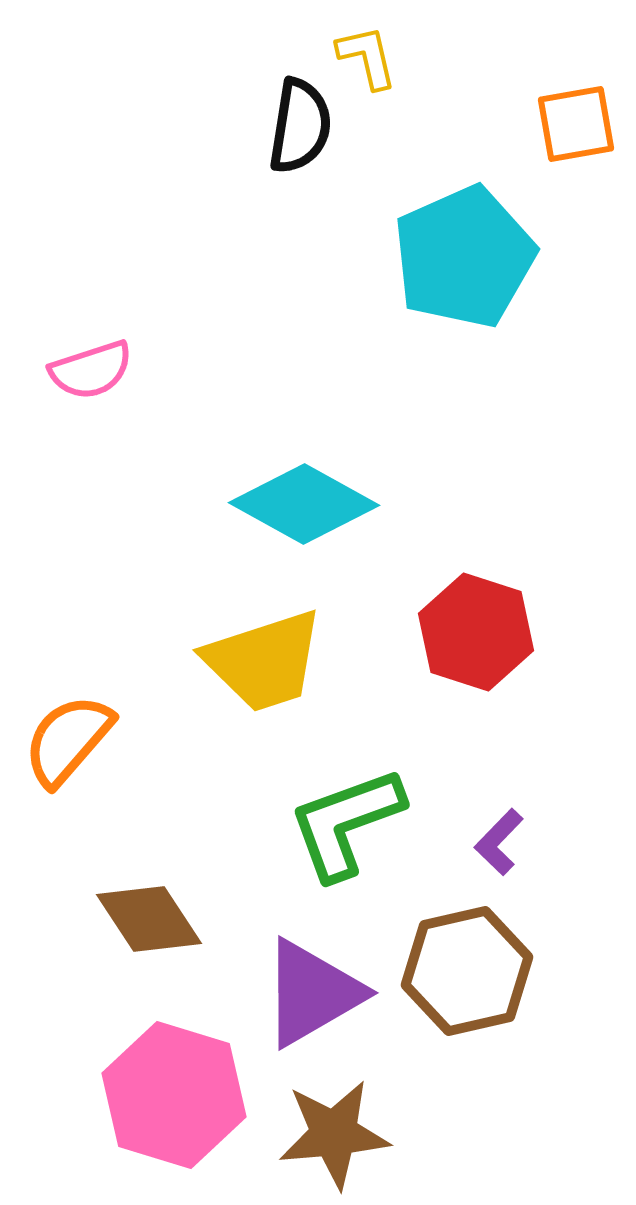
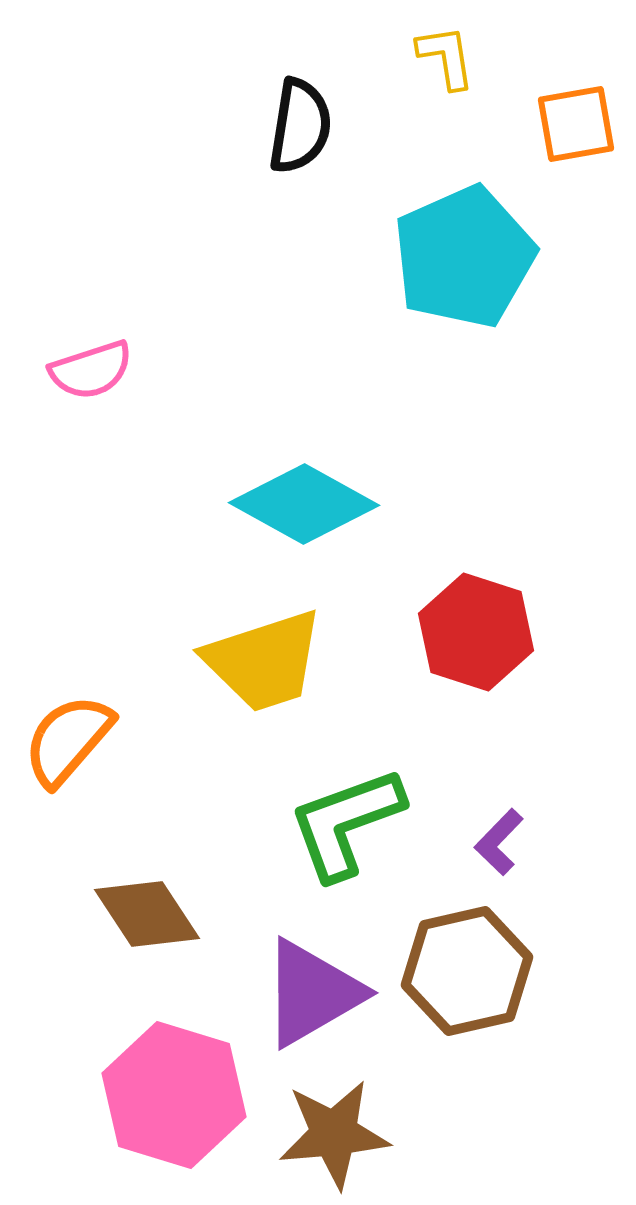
yellow L-shape: moved 79 px right; rotated 4 degrees clockwise
brown diamond: moved 2 px left, 5 px up
